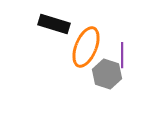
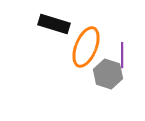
gray hexagon: moved 1 px right
